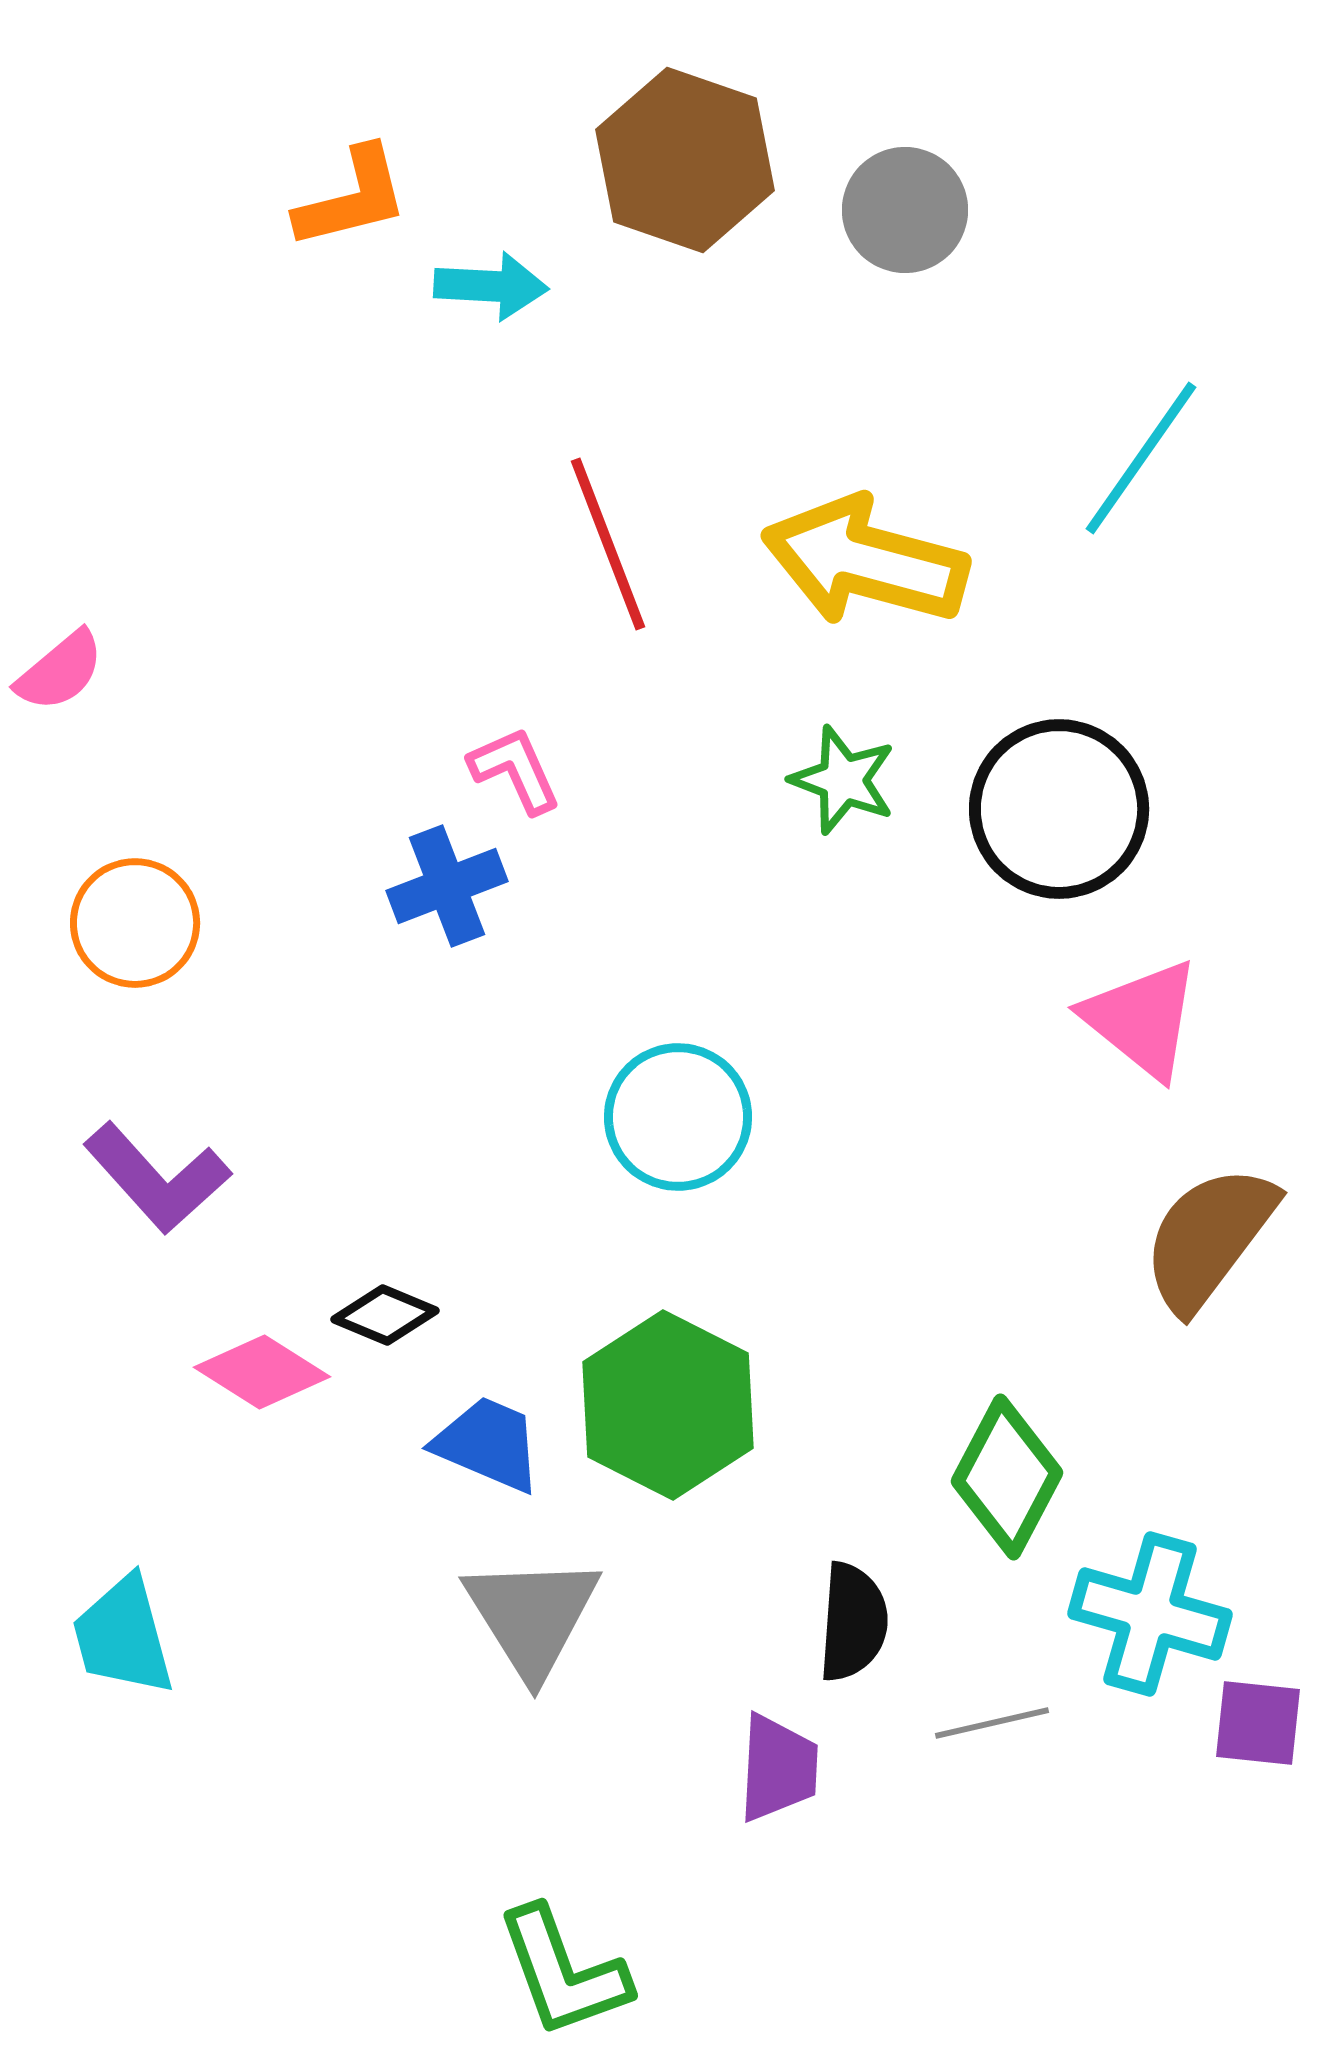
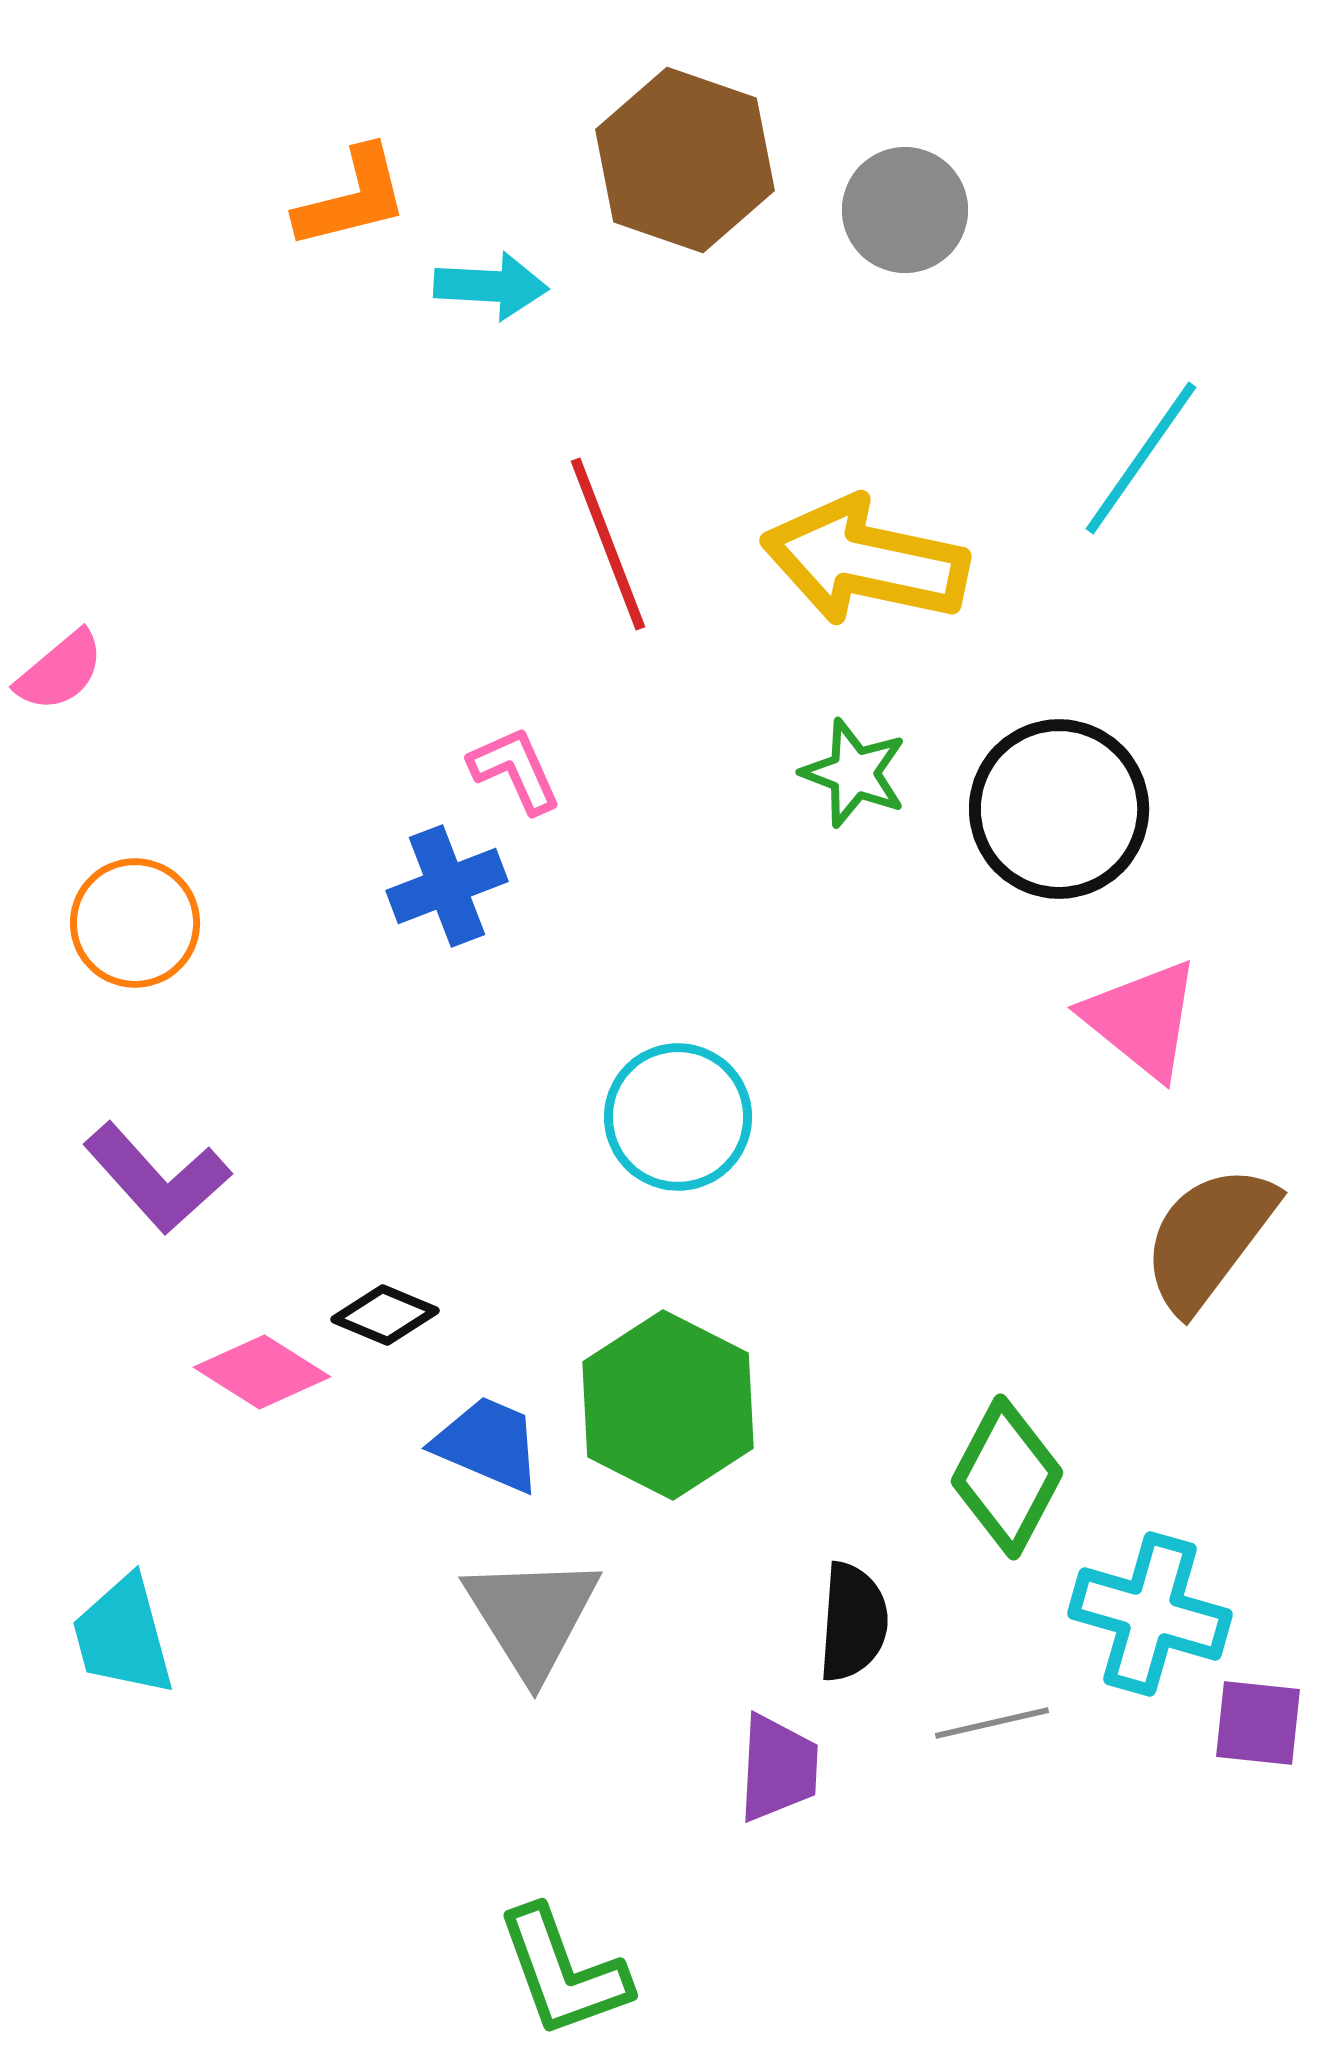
yellow arrow: rotated 3 degrees counterclockwise
green star: moved 11 px right, 7 px up
